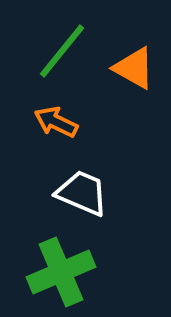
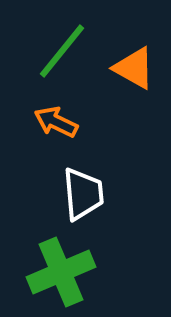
white trapezoid: moved 1 px right, 1 px down; rotated 62 degrees clockwise
